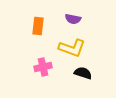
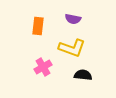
pink cross: rotated 18 degrees counterclockwise
black semicircle: moved 2 px down; rotated 12 degrees counterclockwise
